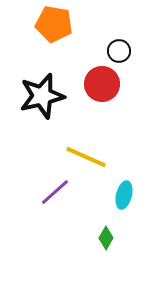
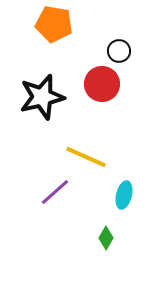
black star: moved 1 px down
